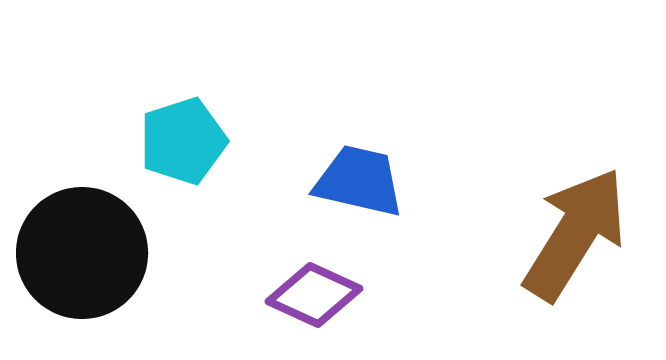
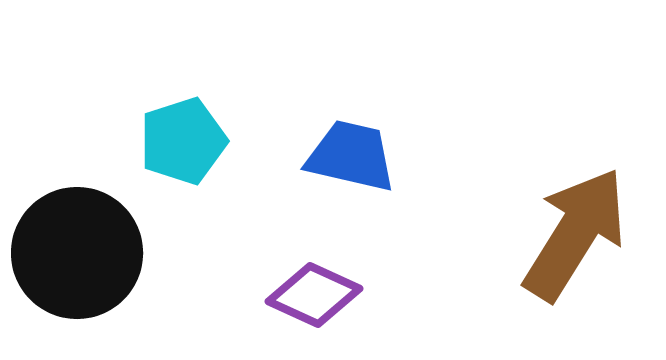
blue trapezoid: moved 8 px left, 25 px up
black circle: moved 5 px left
